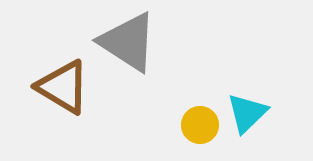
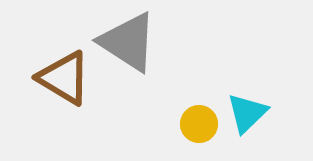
brown triangle: moved 1 px right, 9 px up
yellow circle: moved 1 px left, 1 px up
